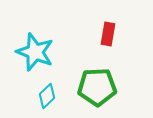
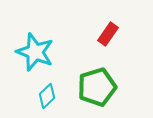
red rectangle: rotated 25 degrees clockwise
green pentagon: rotated 15 degrees counterclockwise
